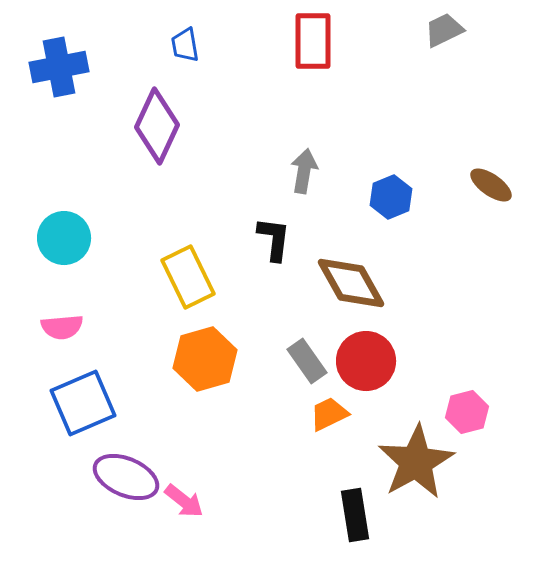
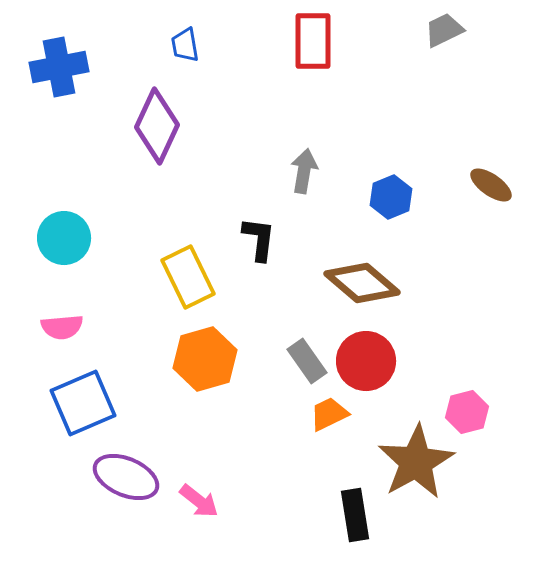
black L-shape: moved 15 px left
brown diamond: moved 11 px right; rotated 20 degrees counterclockwise
pink arrow: moved 15 px right
